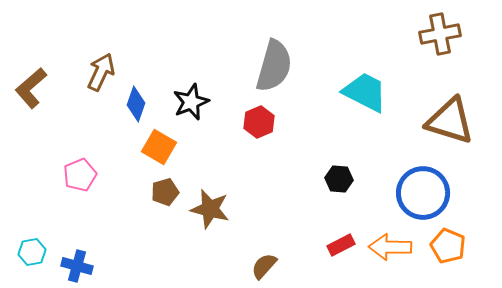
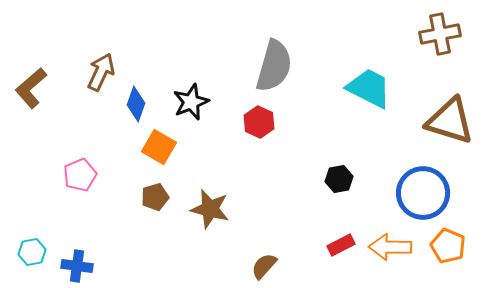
cyan trapezoid: moved 4 px right, 4 px up
red hexagon: rotated 12 degrees counterclockwise
black hexagon: rotated 16 degrees counterclockwise
brown pentagon: moved 10 px left, 5 px down
blue cross: rotated 8 degrees counterclockwise
